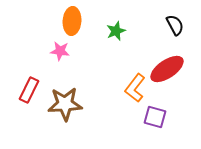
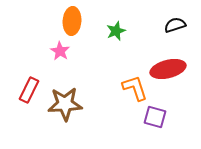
black semicircle: rotated 80 degrees counterclockwise
pink star: rotated 24 degrees clockwise
red ellipse: moved 1 px right; rotated 20 degrees clockwise
orange L-shape: rotated 124 degrees clockwise
